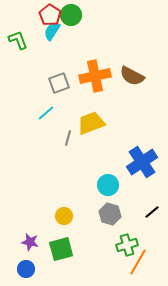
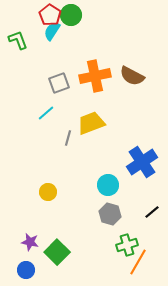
yellow circle: moved 16 px left, 24 px up
green square: moved 4 px left, 3 px down; rotated 30 degrees counterclockwise
blue circle: moved 1 px down
